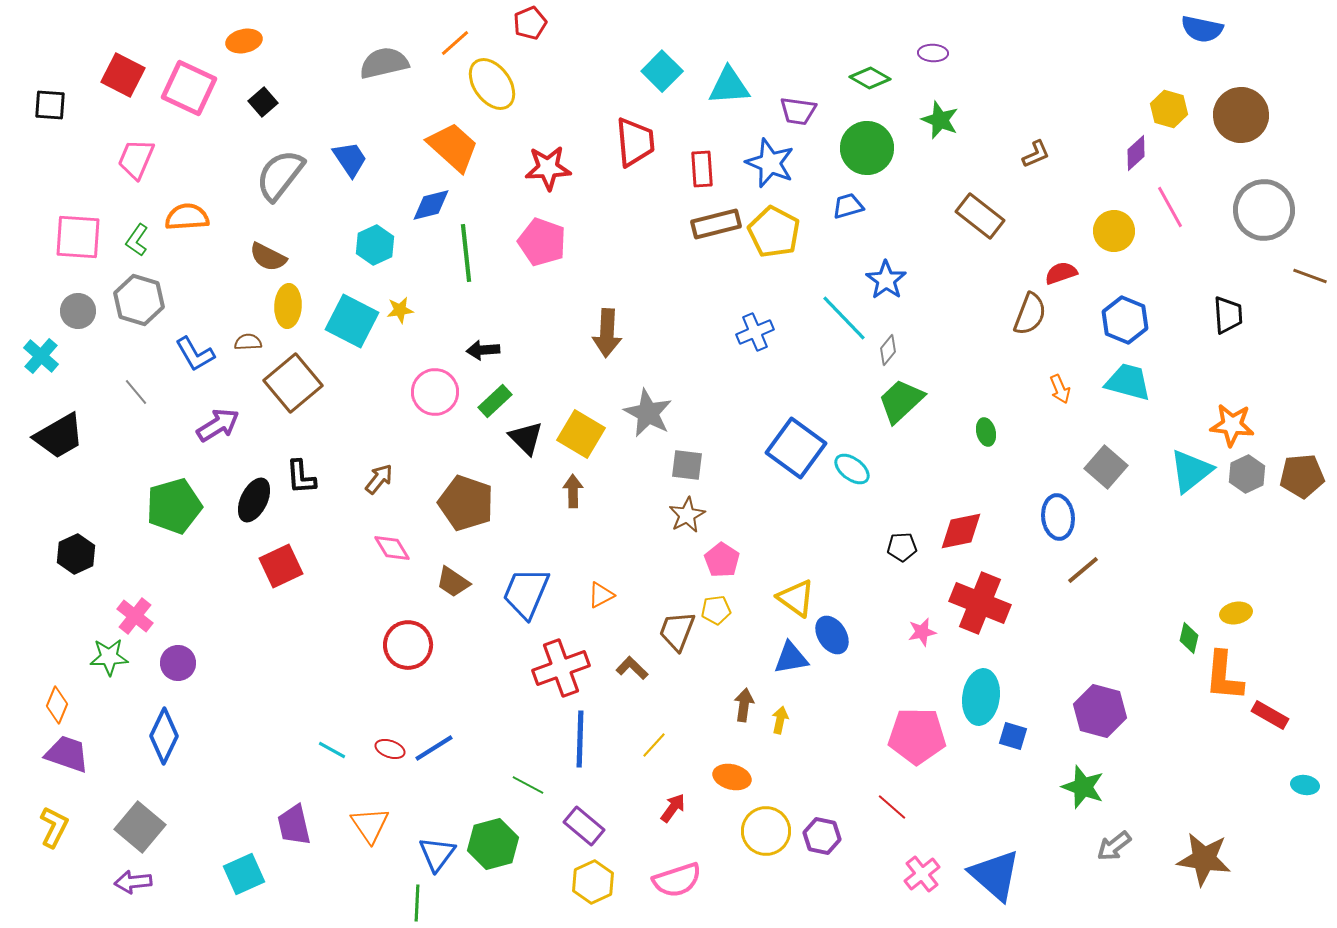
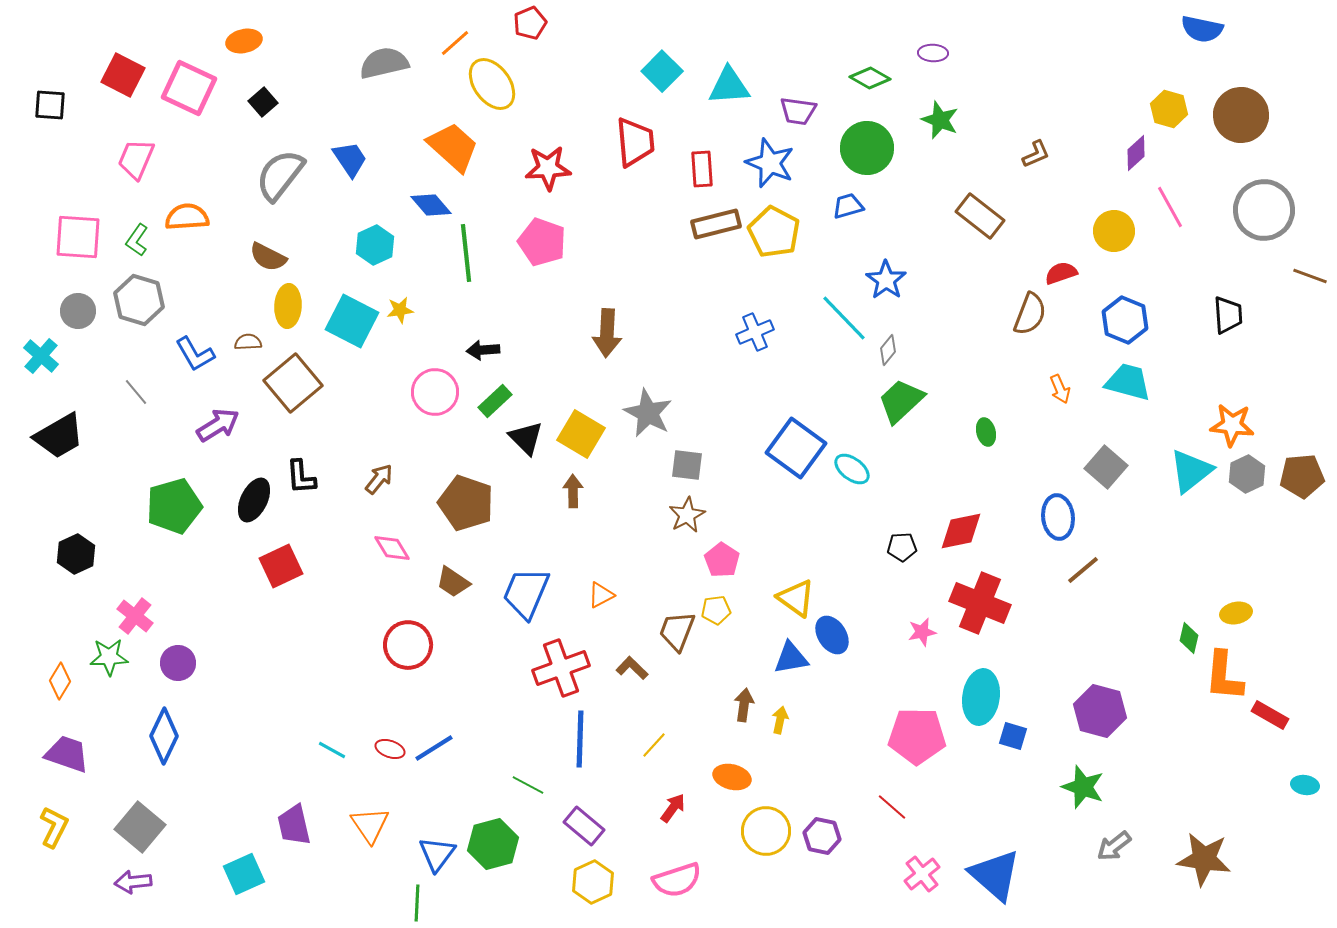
blue diamond at (431, 205): rotated 63 degrees clockwise
orange diamond at (57, 705): moved 3 px right, 24 px up; rotated 9 degrees clockwise
